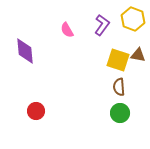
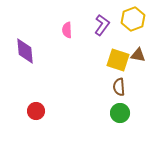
yellow hexagon: rotated 20 degrees clockwise
pink semicircle: rotated 28 degrees clockwise
